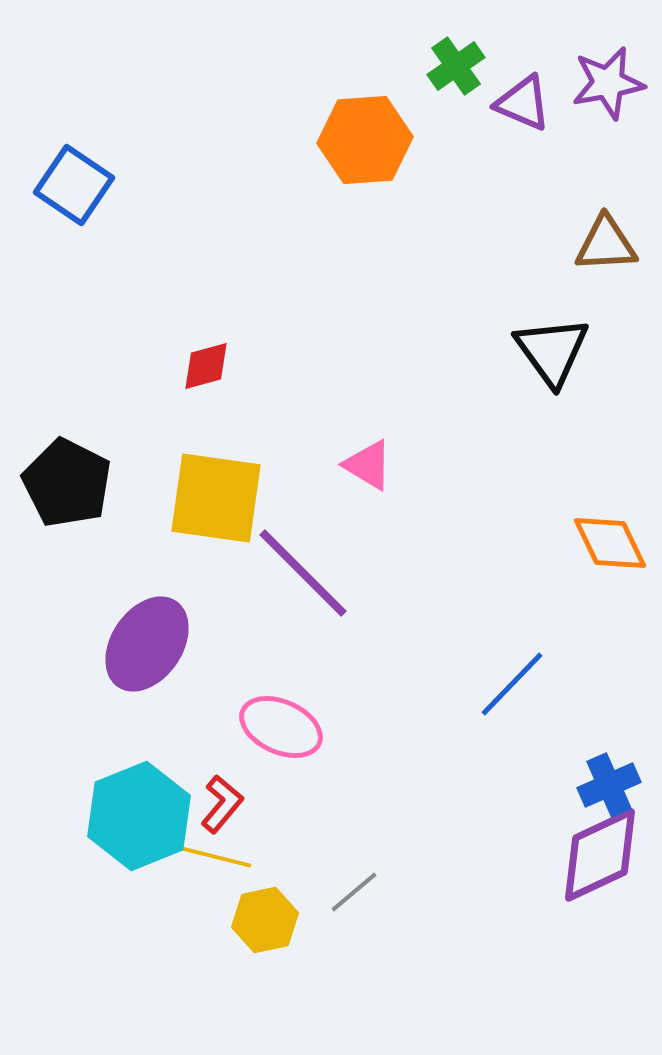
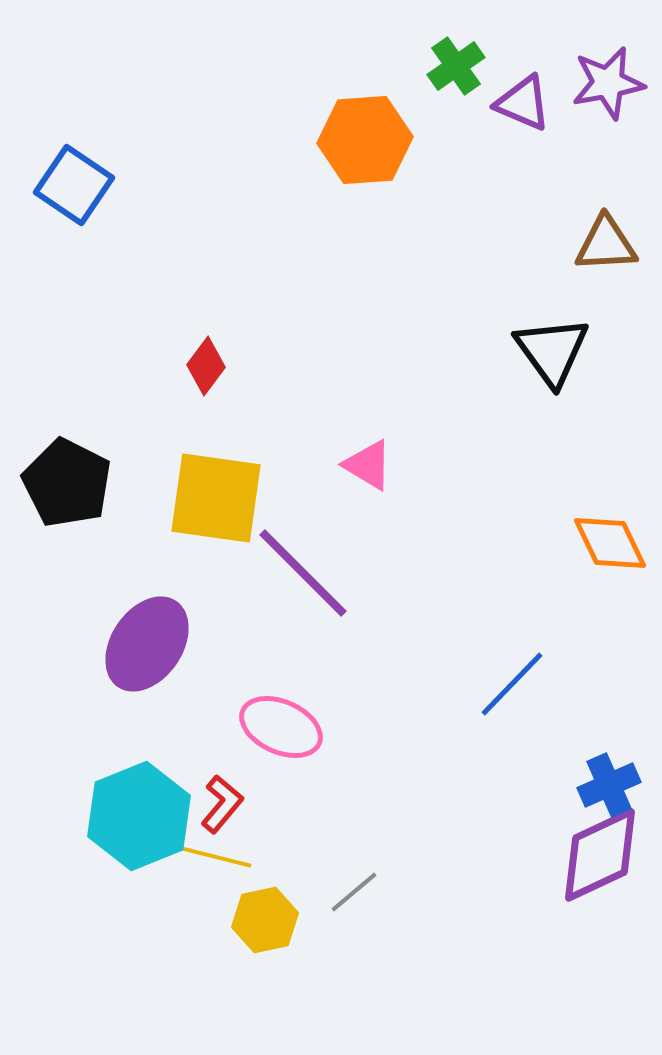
red diamond: rotated 38 degrees counterclockwise
